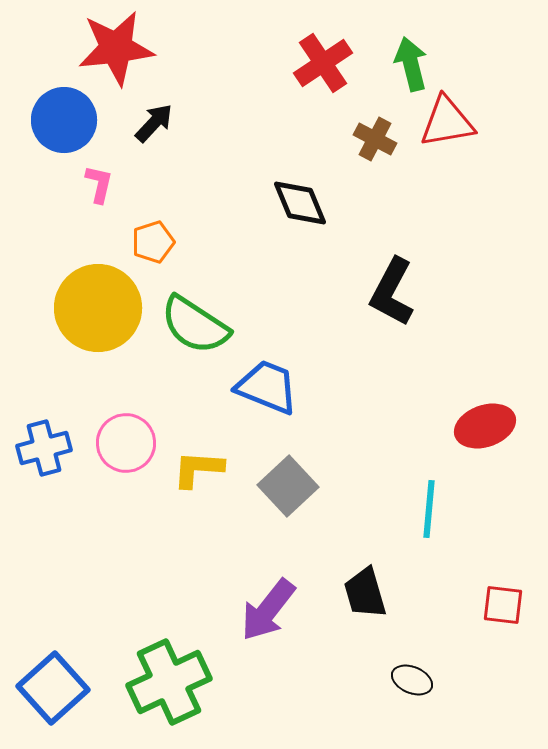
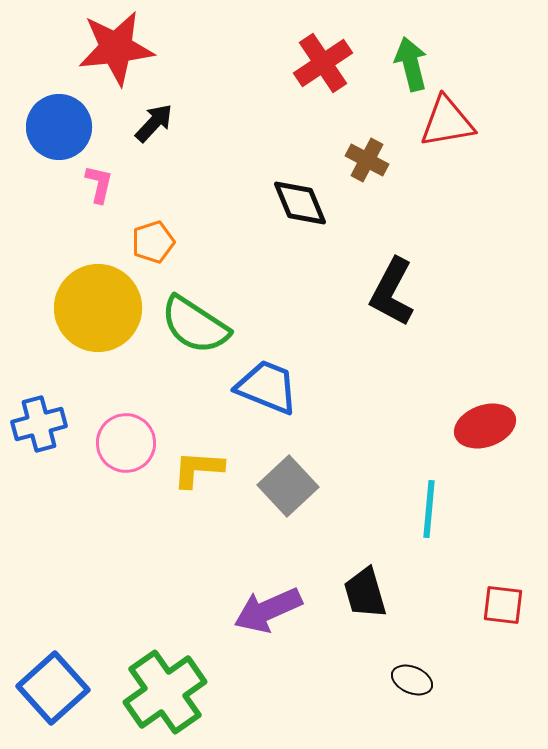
blue circle: moved 5 px left, 7 px down
brown cross: moved 8 px left, 21 px down
blue cross: moved 5 px left, 24 px up
purple arrow: rotated 28 degrees clockwise
green cross: moved 4 px left, 10 px down; rotated 10 degrees counterclockwise
